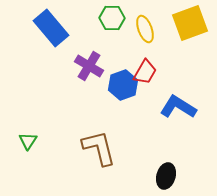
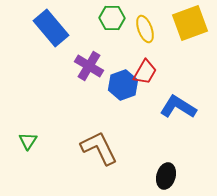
brown L-shape: rotated 12 degrees counterclockwise
